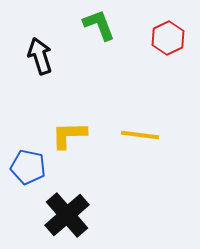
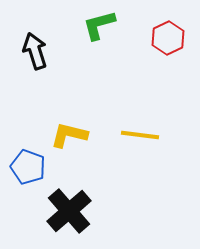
green L-shape: rotated 84 degrees counterclockwise
black arrow: moved 5 px left, 5 px up
yellow L-shape: rotated 15 degrees clockwise
blue pentagon: rotated 8 degrees clockwise
black cross: moved 2 px right, 4 px up
